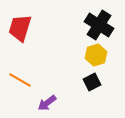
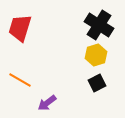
black square: moved 5 px right, 1 px down
